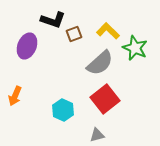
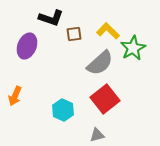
black L-shape: moved 2 px left, 2 px up
brown square: rotated 14 degrees clockwise
green star: moved 2 px left; rotated 20 degrees clockwise
